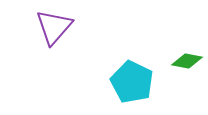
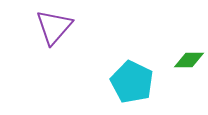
green diamond: moved 2 px right, 1 px up; rotated 12 degrees counterclockwise
